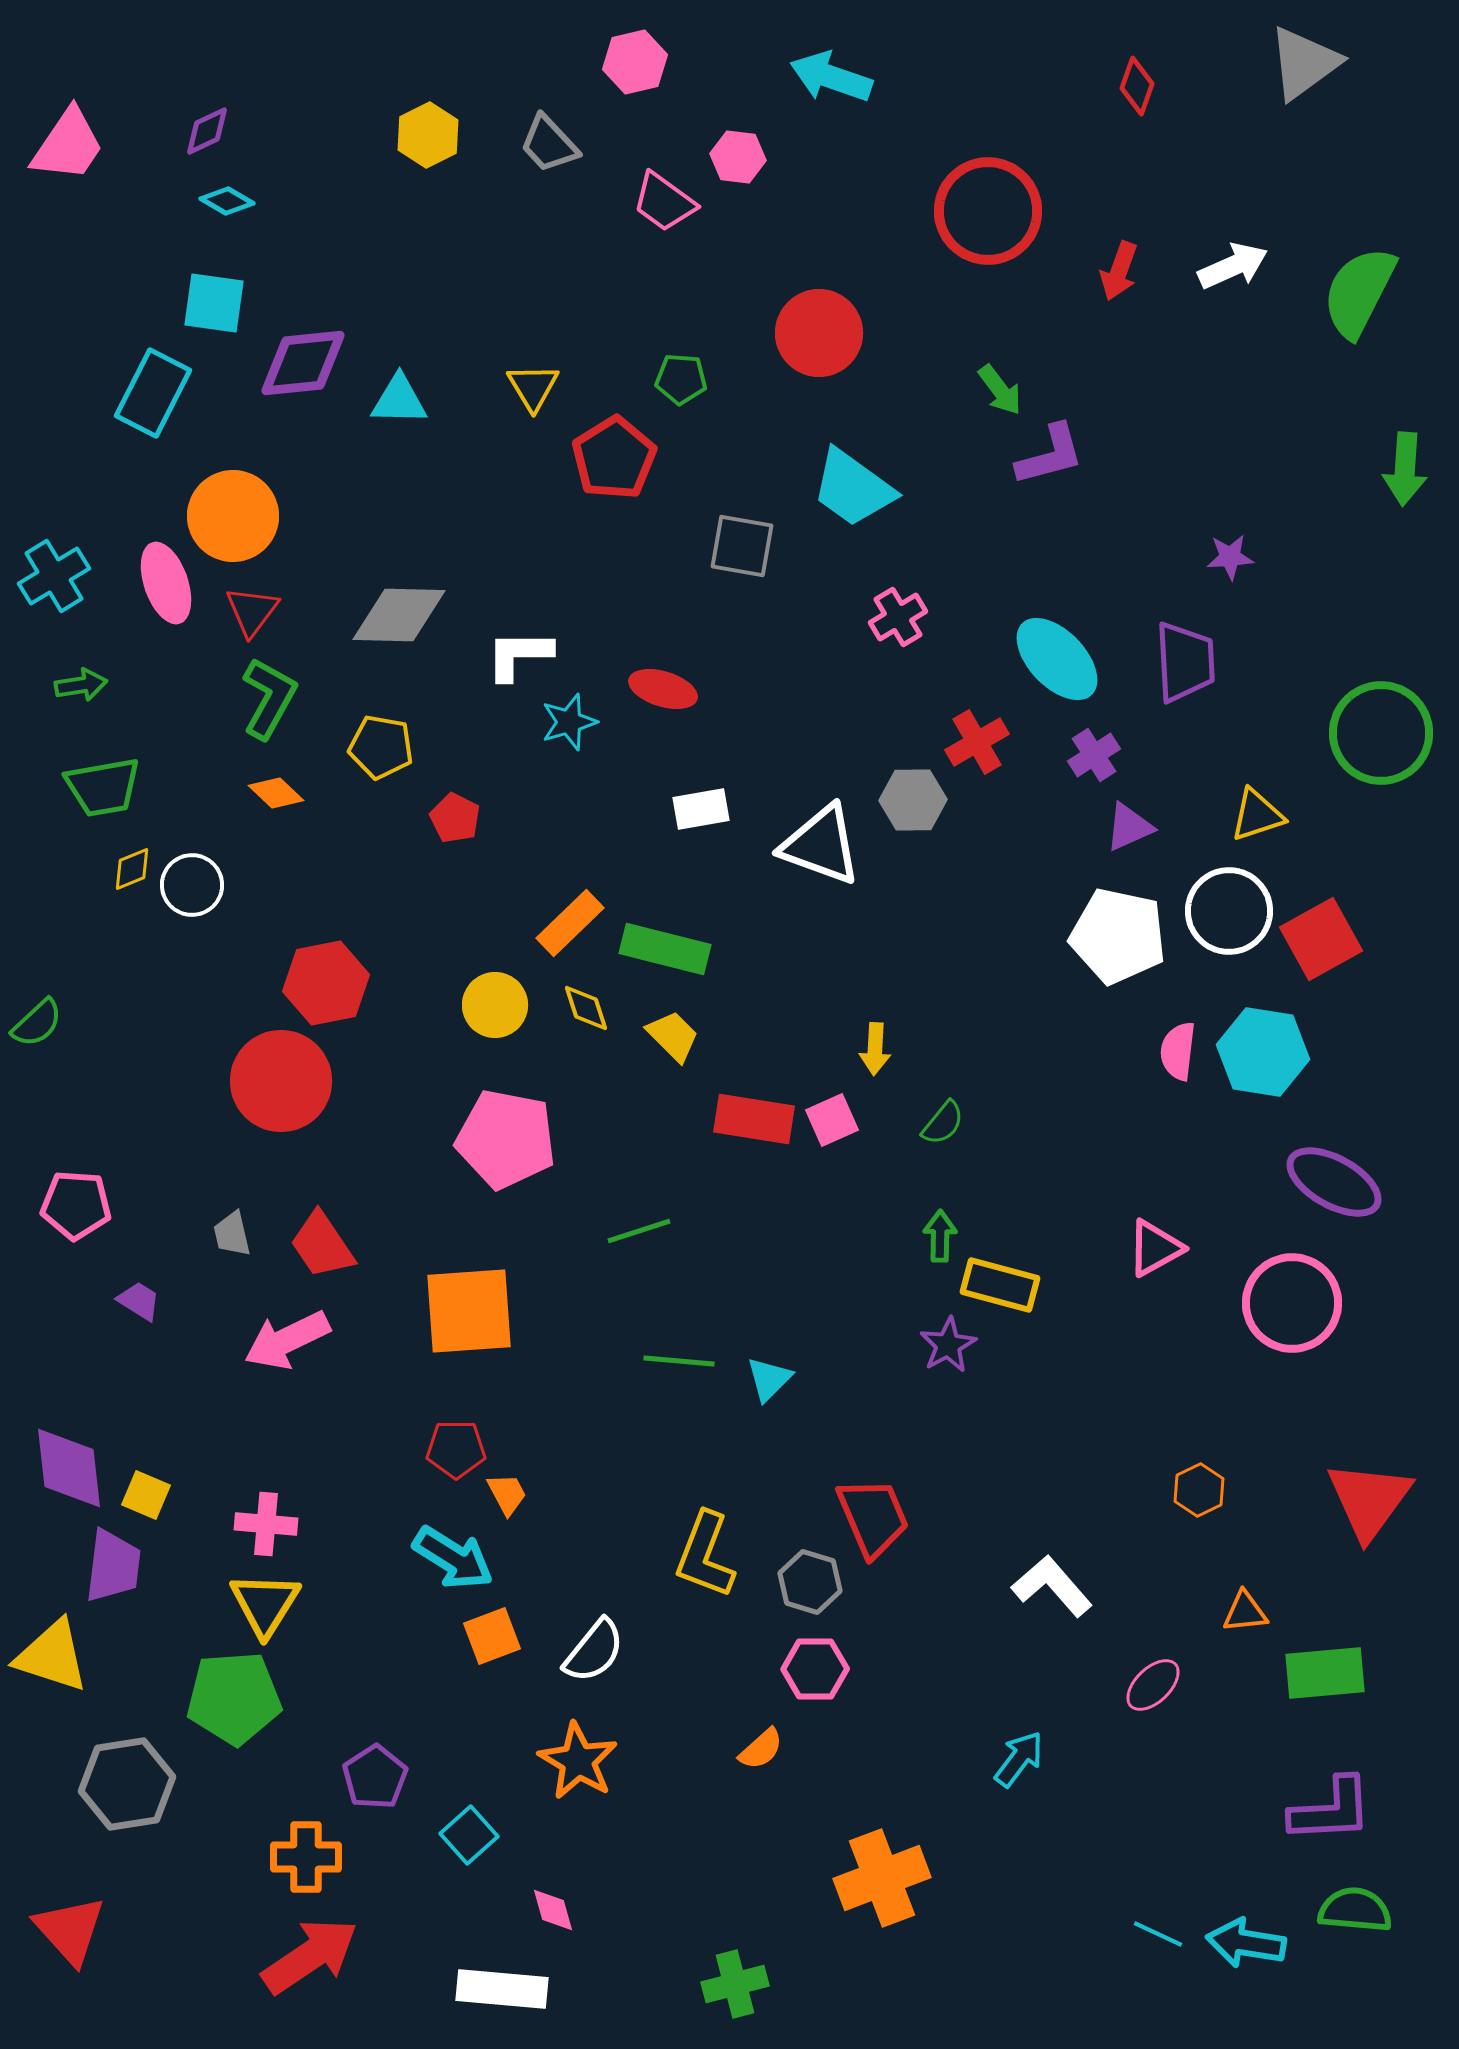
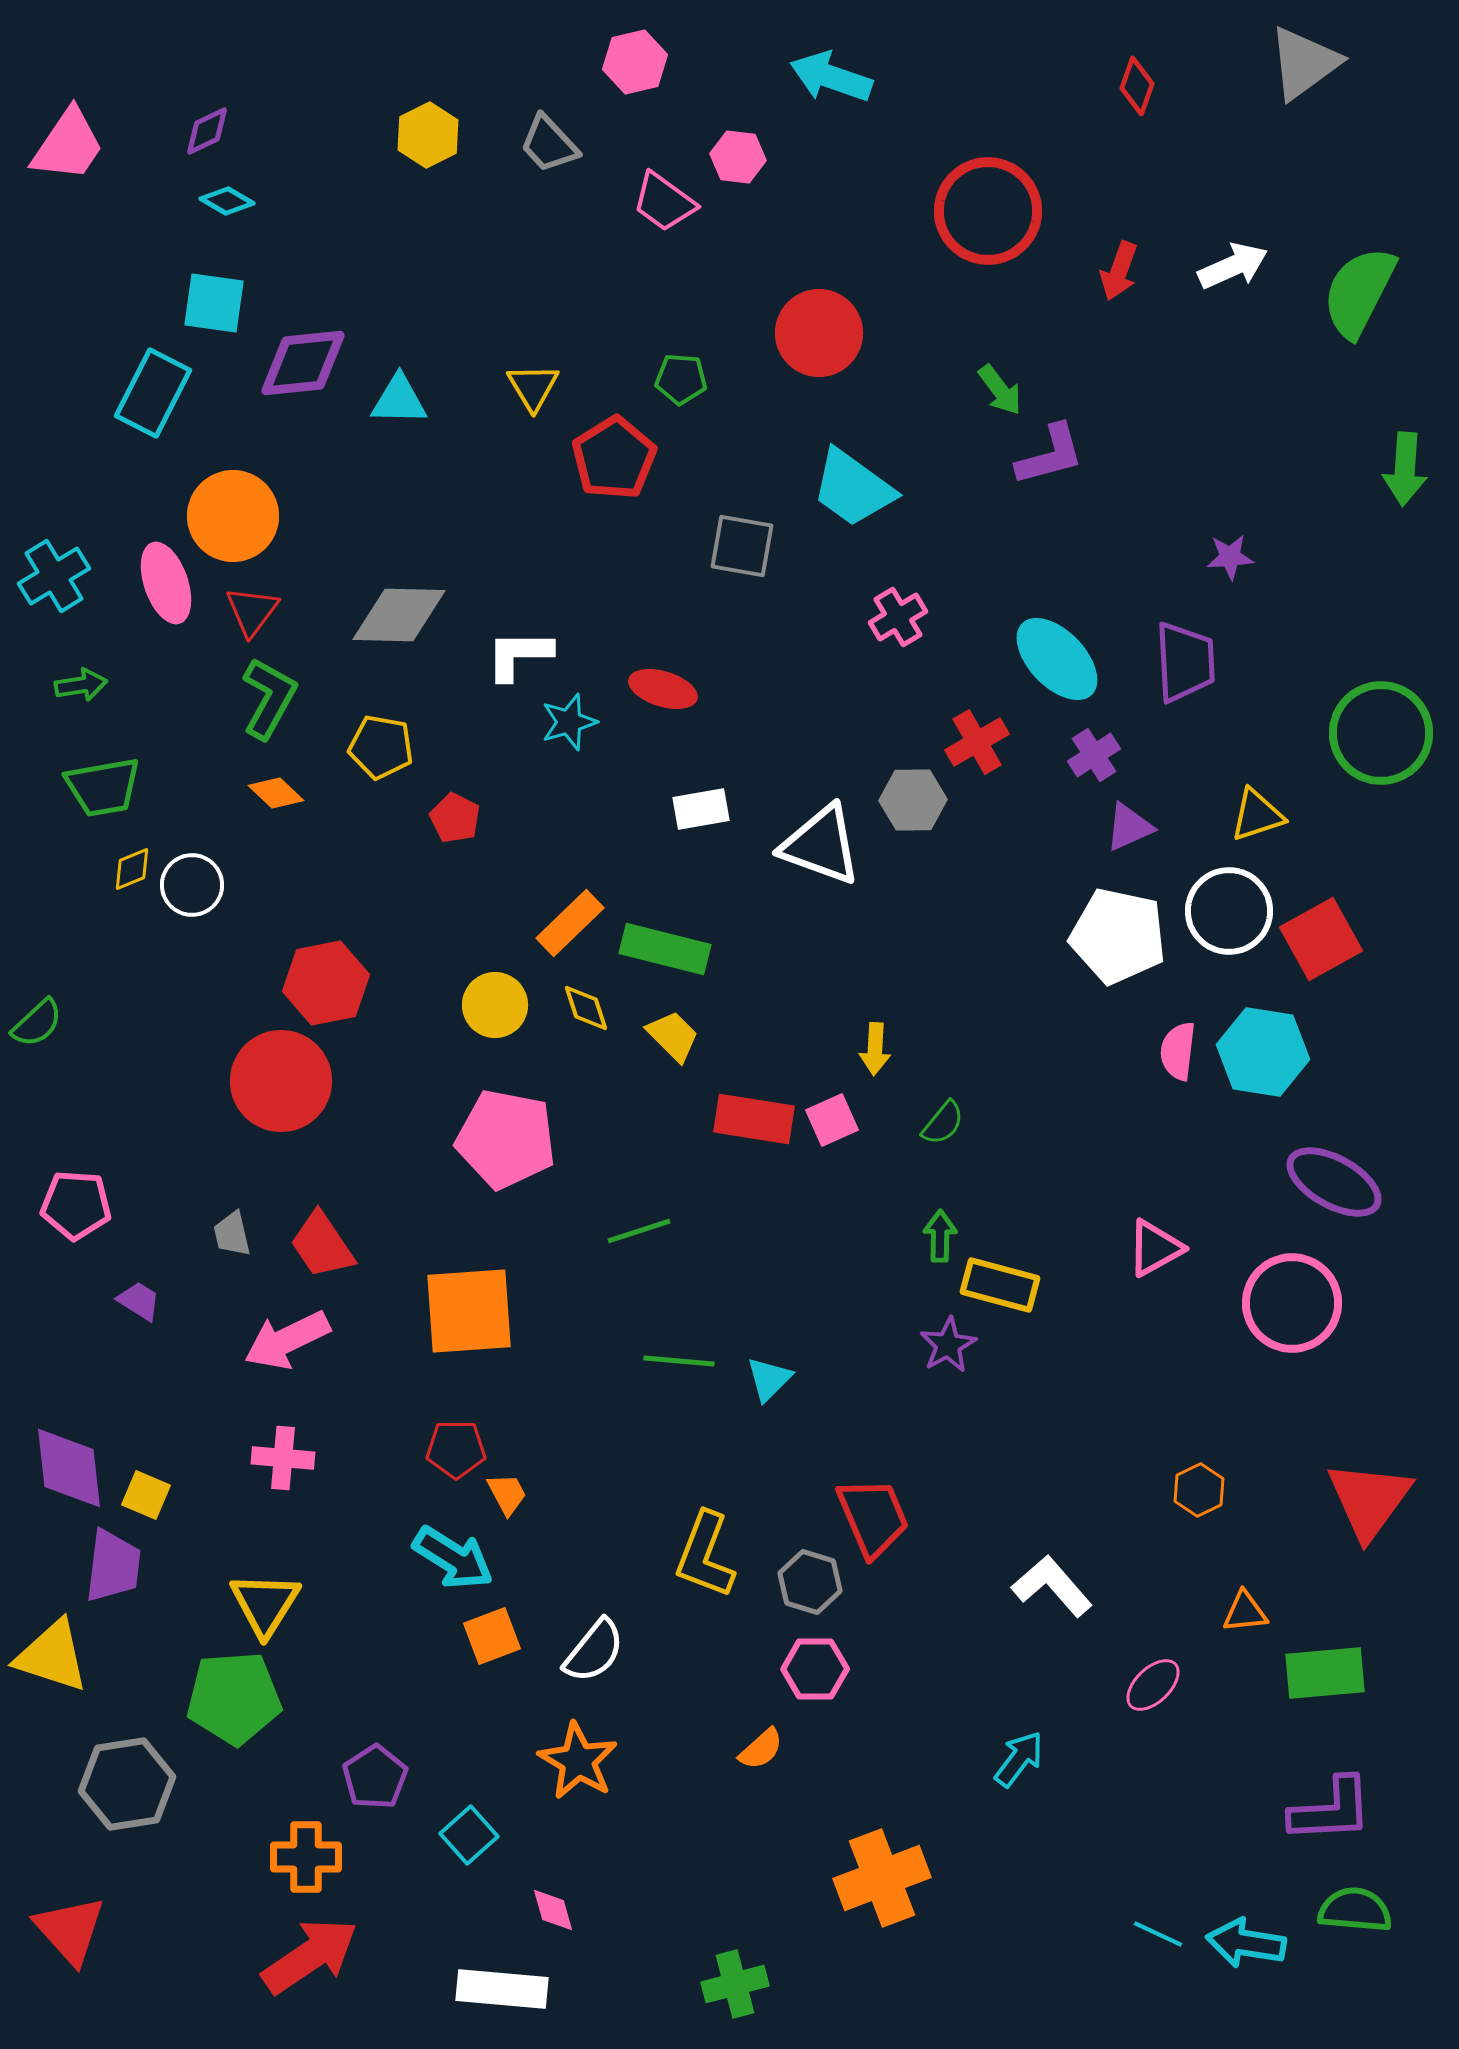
pink cross at (266, 1524): moved 17 px right, 66 px up
